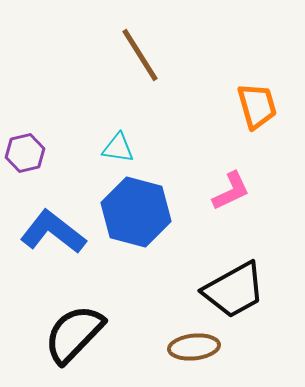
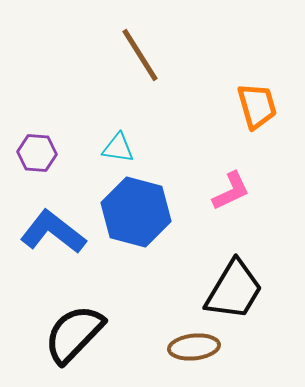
purple hexagon: moved 12 px right; rotated 18 degrees clockwise
black trapezoid: rotated 30 degrees counterclockwise
